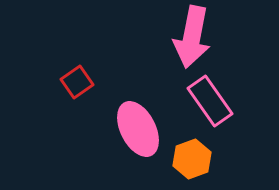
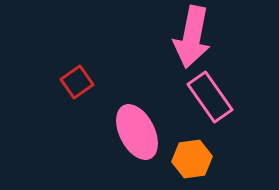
pink rectangle: moved 4 px up
pink ellipse: moved 1 px left, 3 px down
orange hexagon: rotated 12 degrees clockwise
